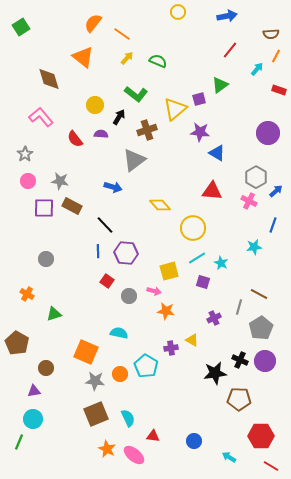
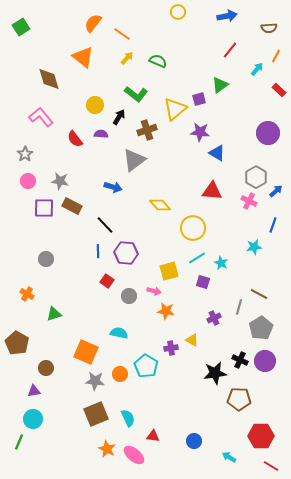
brown semicircle at (271, 34): moved 2 px left, 6 px up
red rectangle at (279, 90): rotated 24 degrees clockwise
